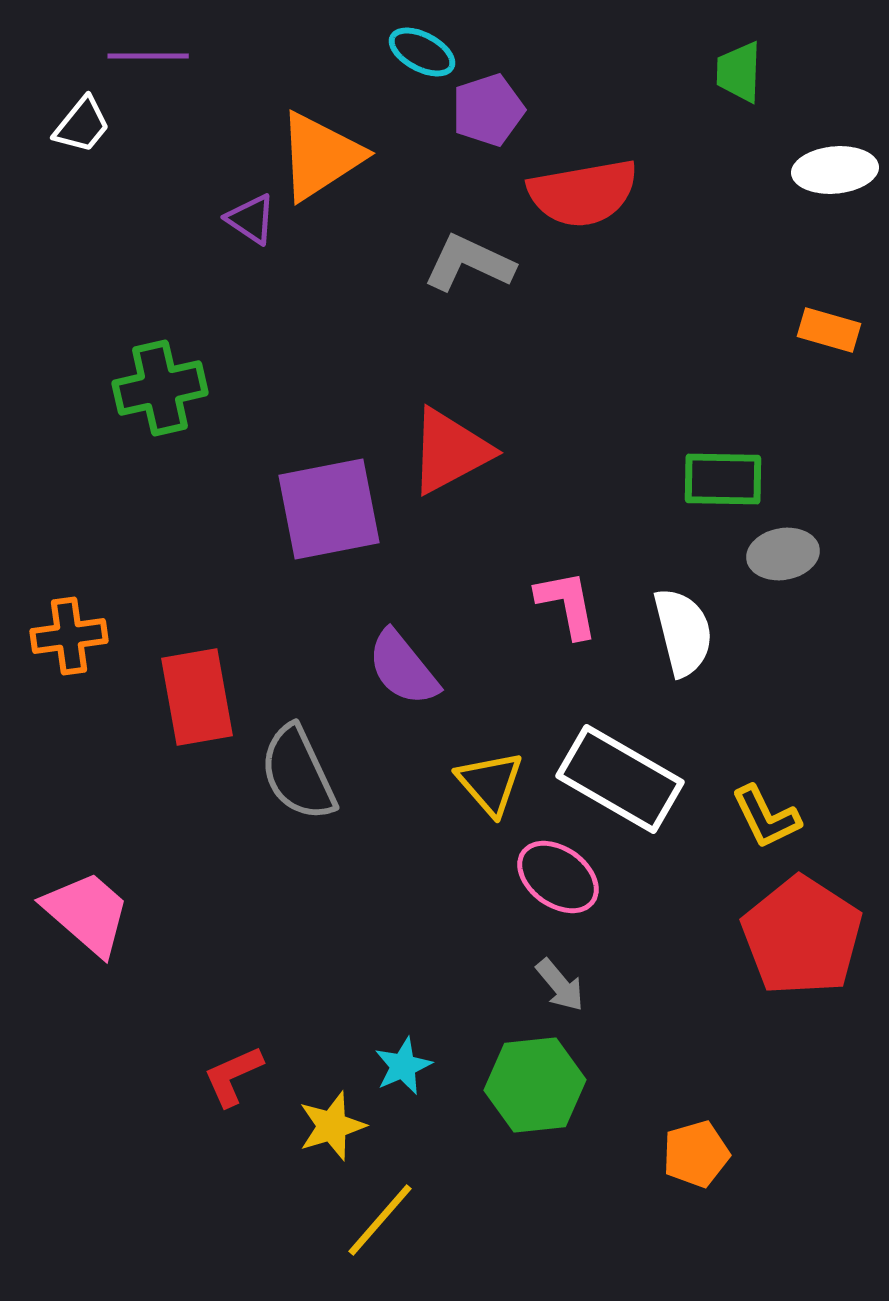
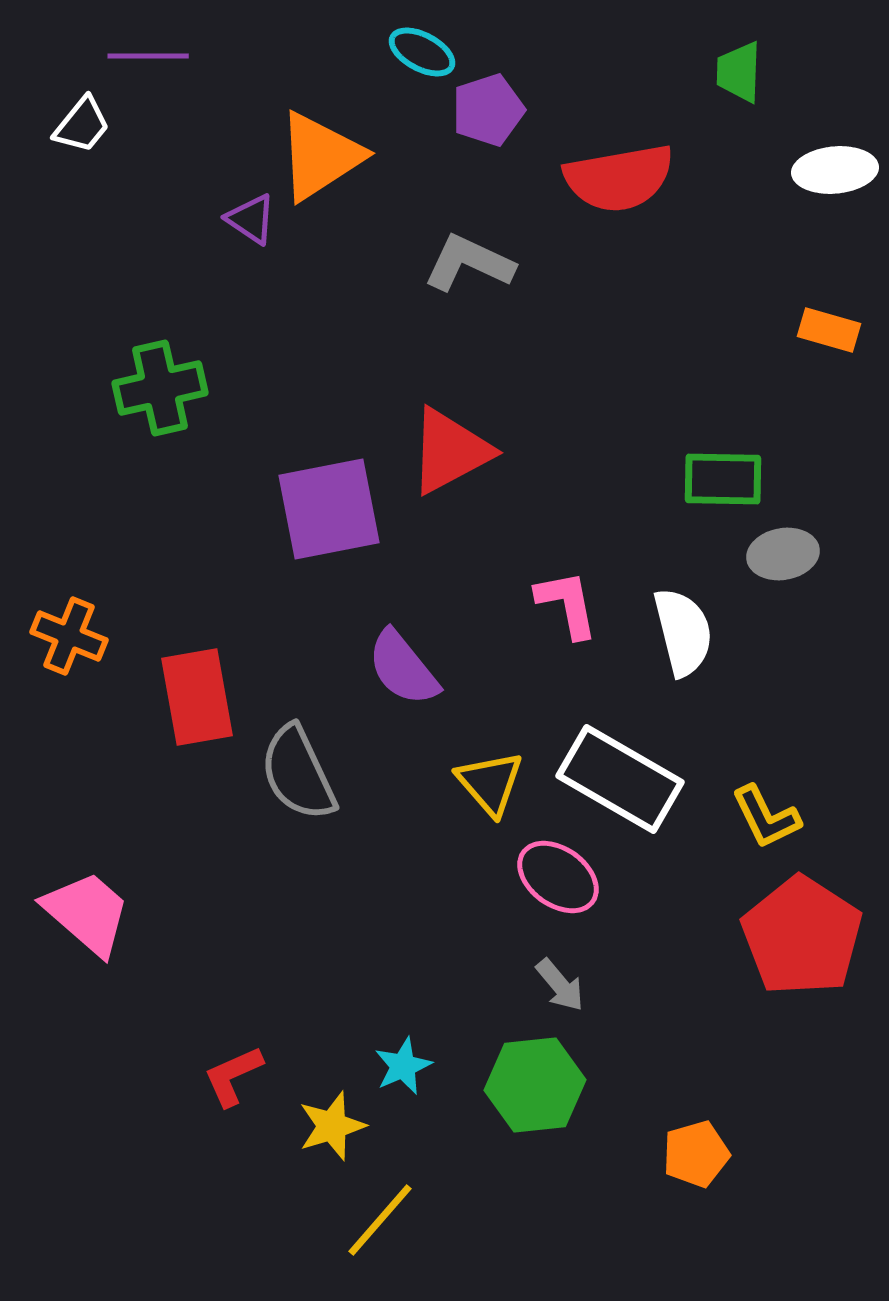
red semicircle: moved 36 px right, 15 px up
orange cross: rotated 30 degrees clockwise
